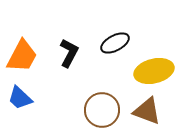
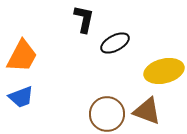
black L-shape: moved 15 px right, 34 px up; rotated 16 degrees counterclockwise
yellow ellipse: moved 10 px right
blue trapezoid: moved 1 px right, 1 px up; rotated 64 degrees counterclockwise
brown circle: moved 5 px right, 4 px down
